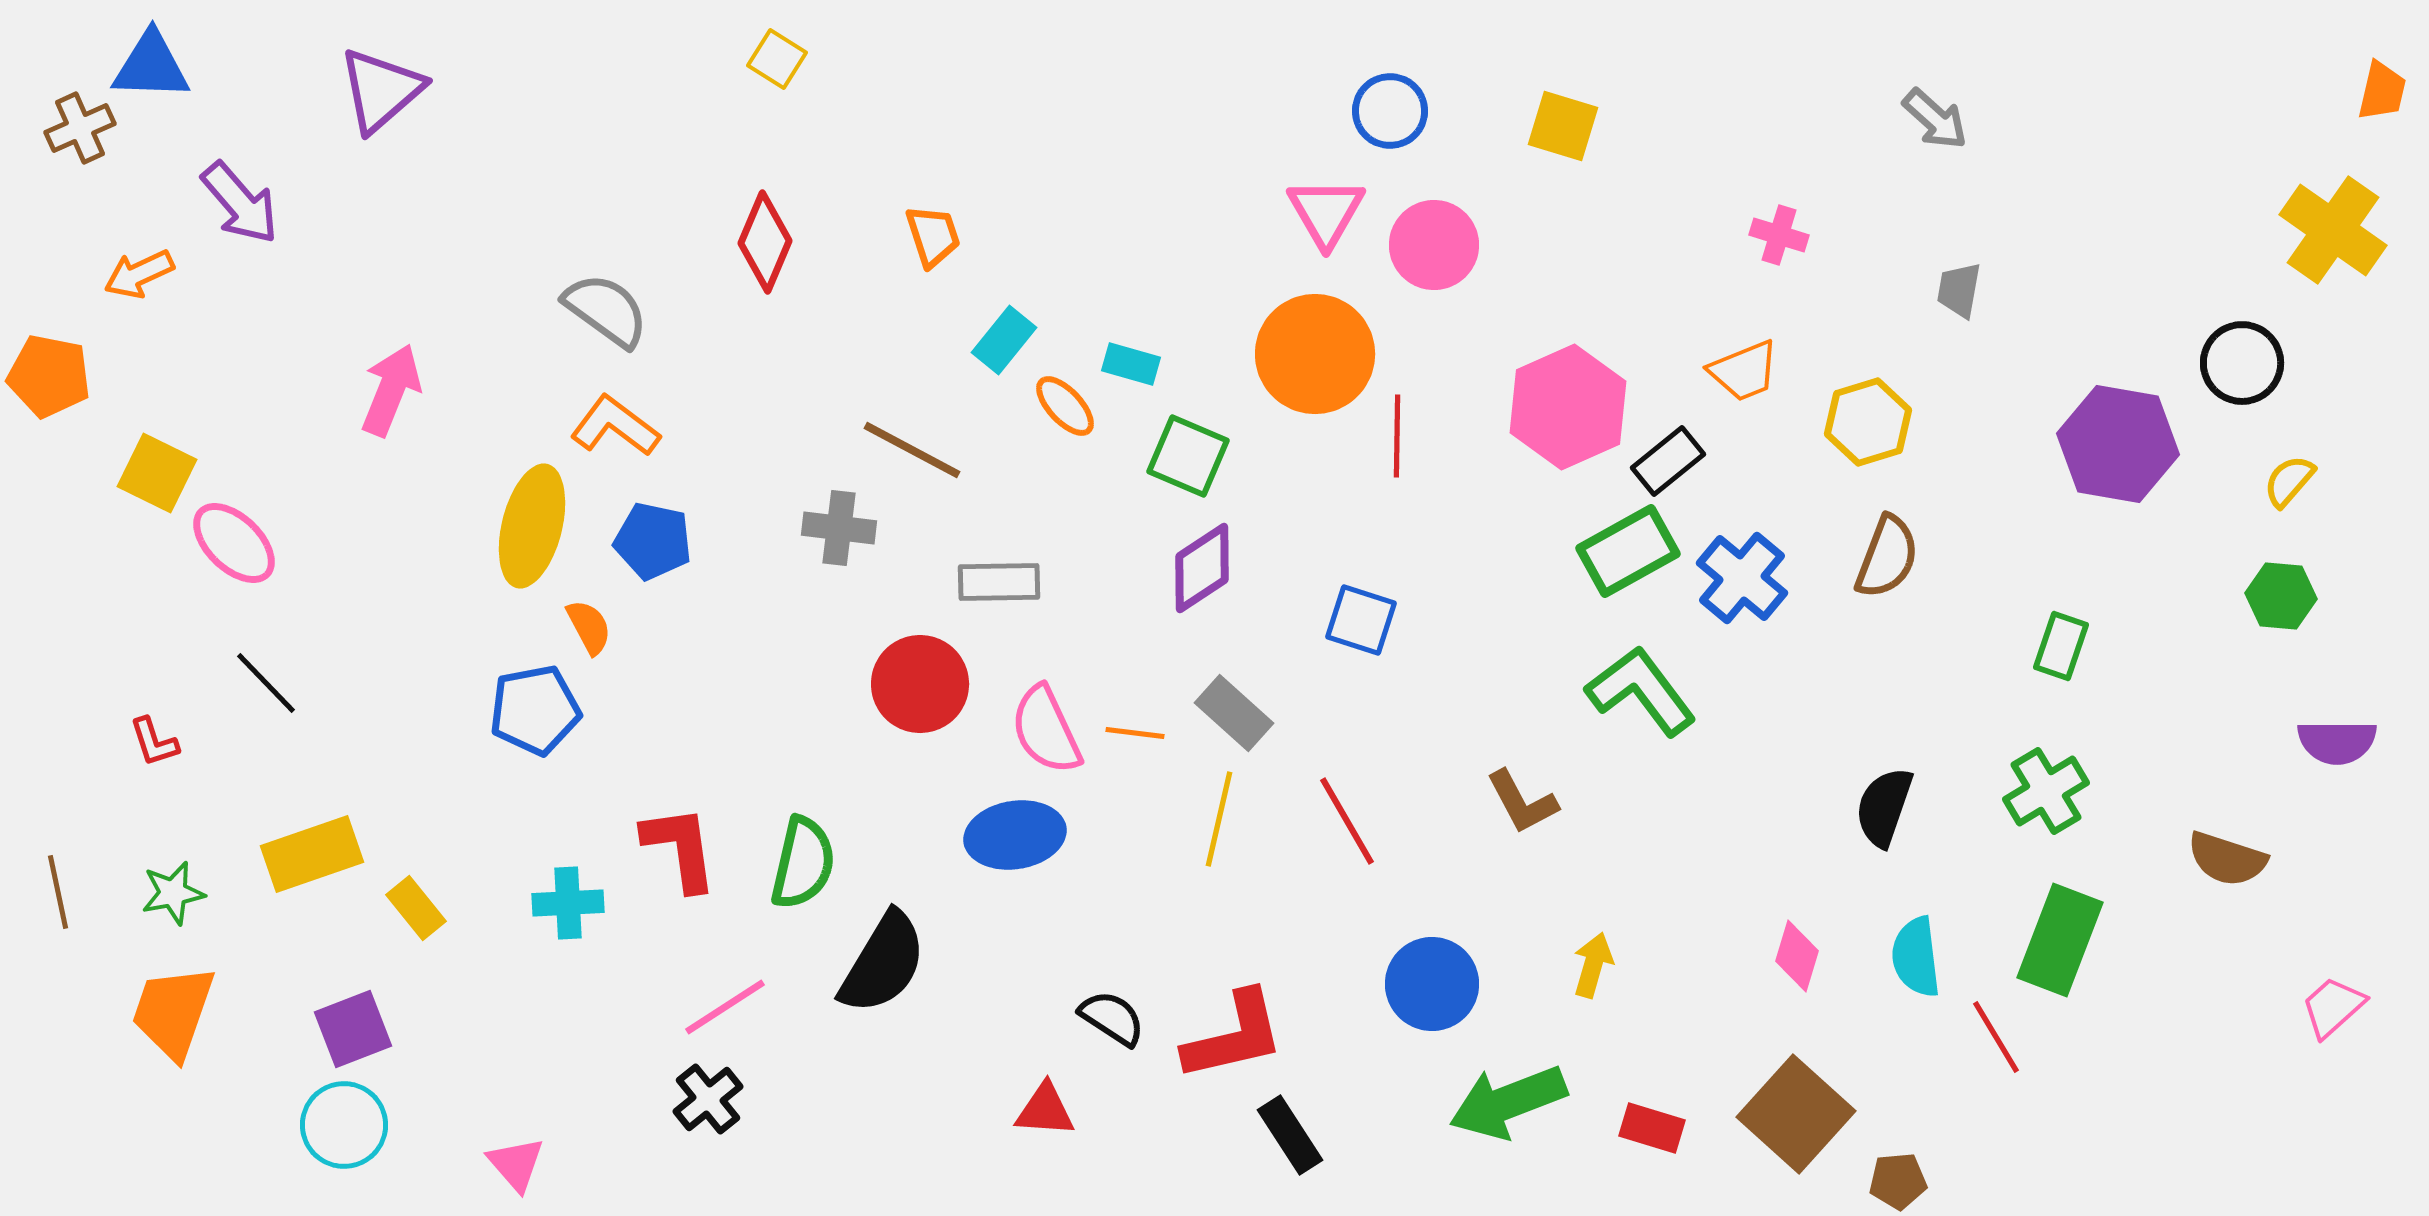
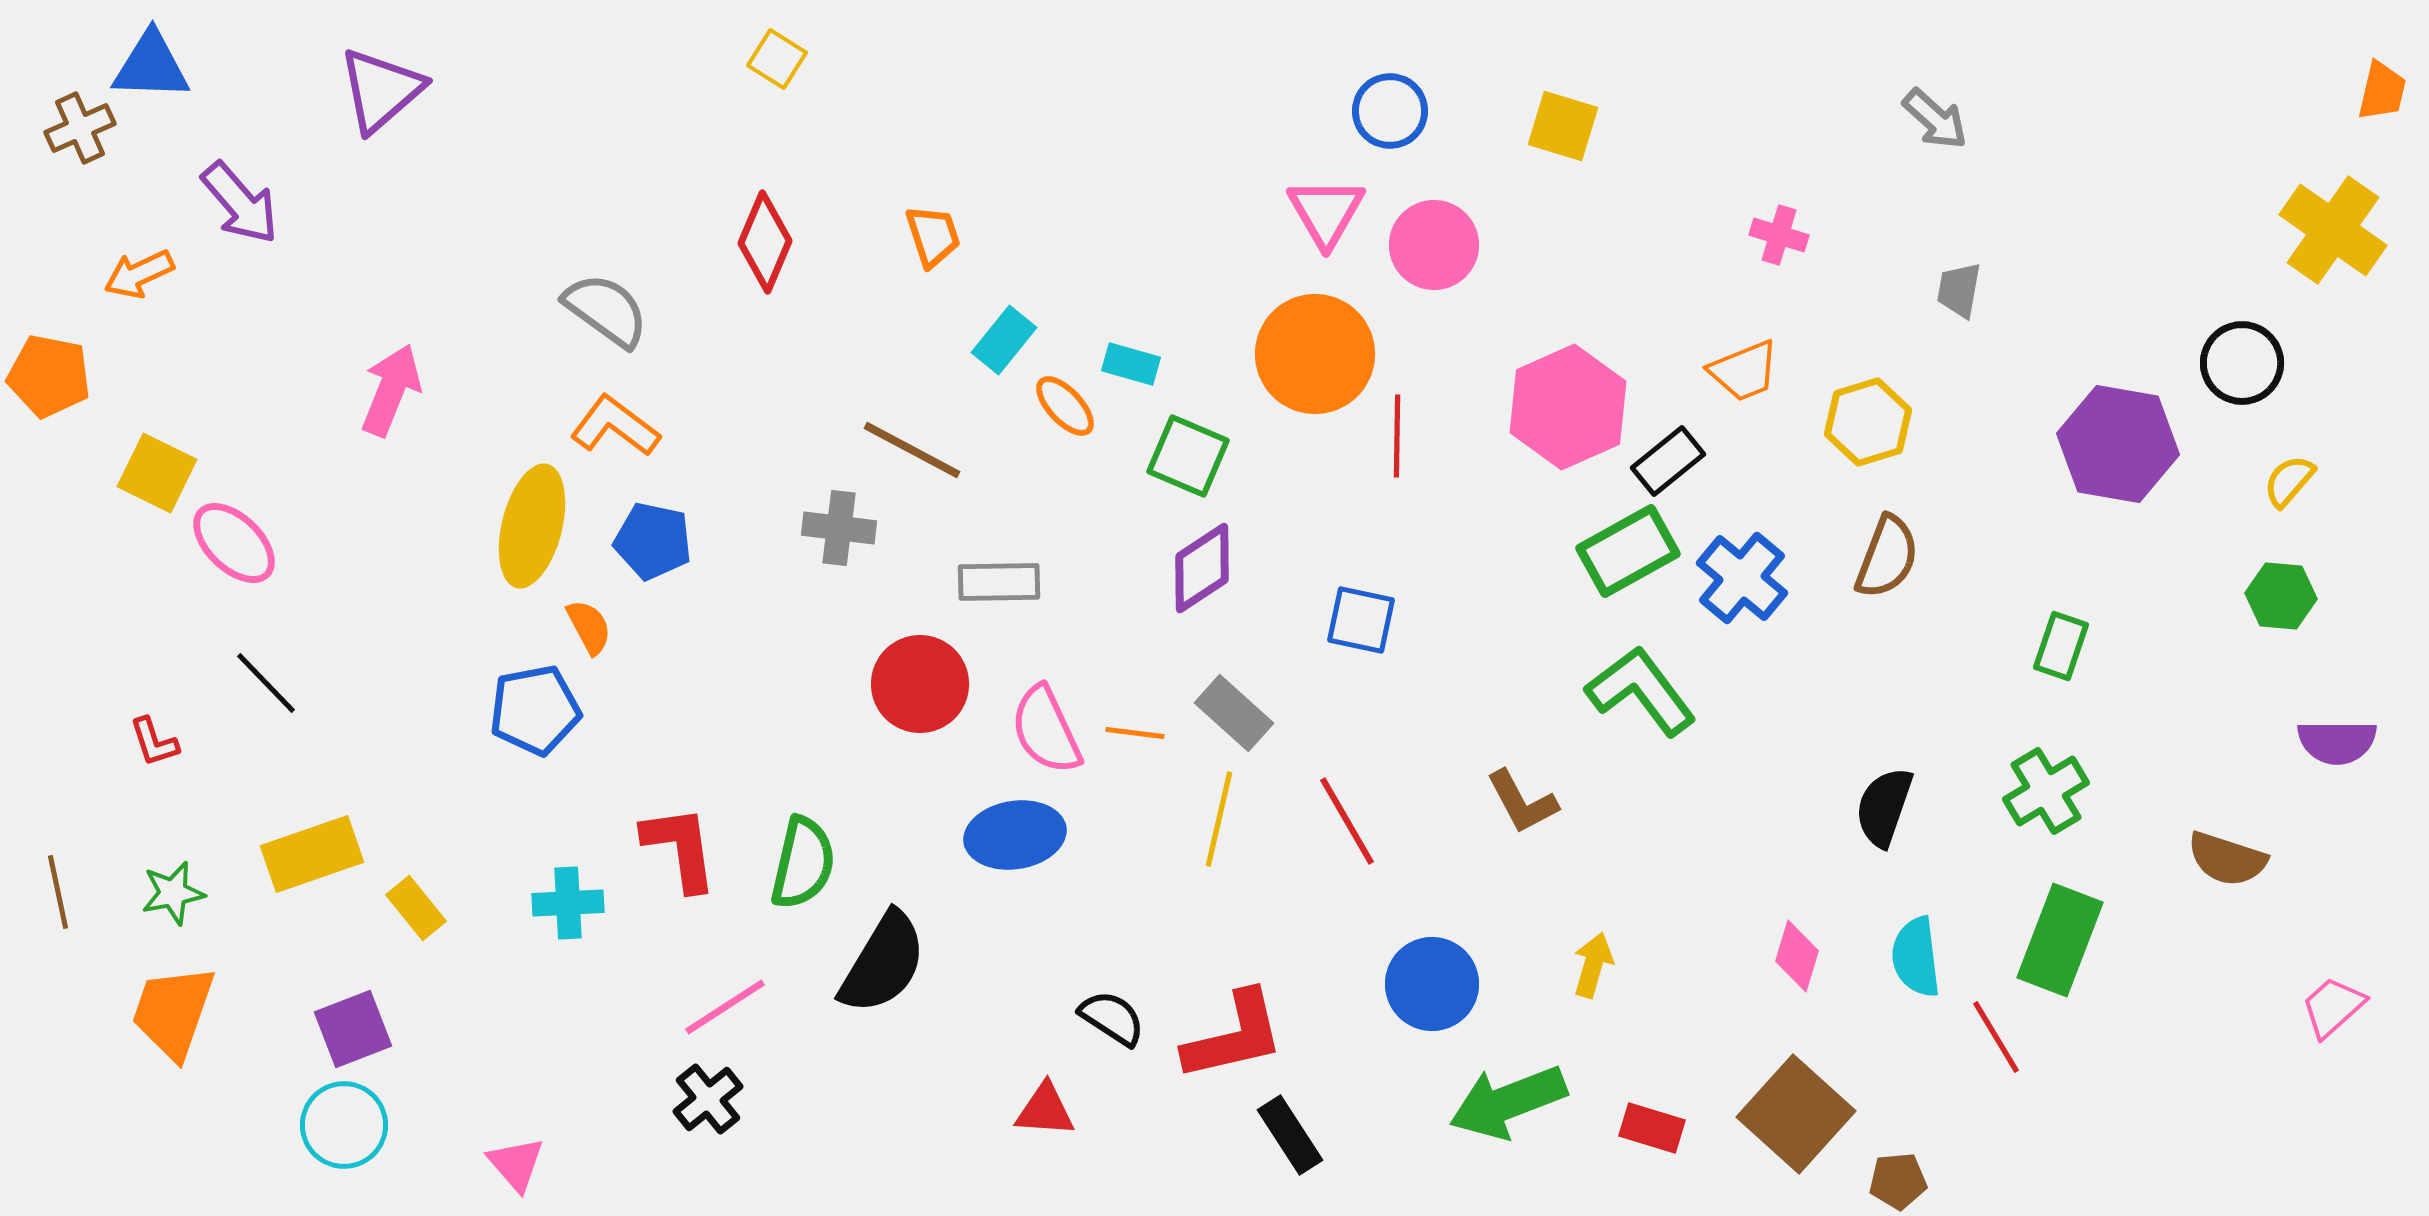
blue square at (1361, 620): rotated 6 degrees counterclockwise
